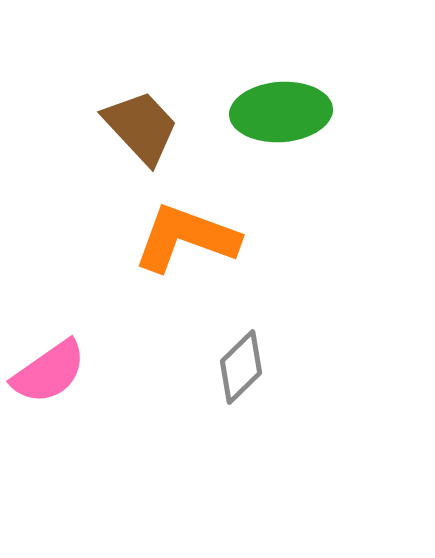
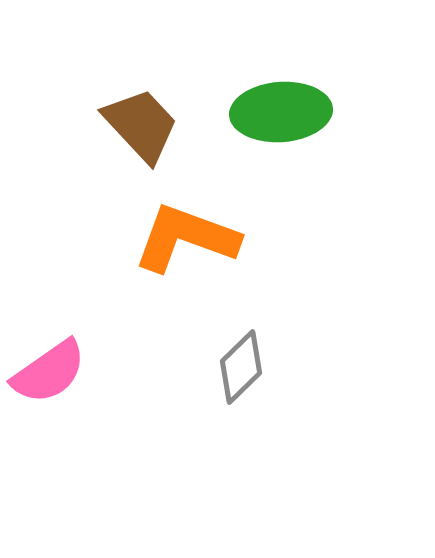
brown trapezoid: moved 2 px up
